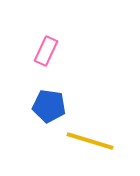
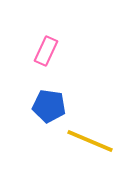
yellow line: rotated 6 degrees clockwise
